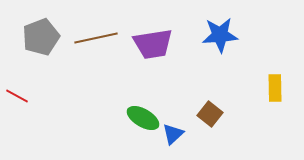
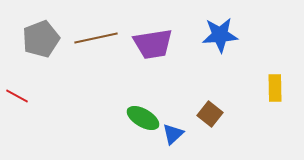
gray pentagon: moved 2 px down
